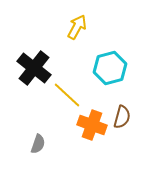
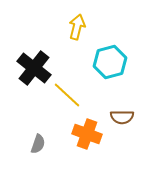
yellow arrow: rotated 15 degrees counterclockwise
cyan hexagon: moved 6 px up
brown semicircle: rotated 75 degrees clockwise
orange cross: moved 5 px left, 9 px down
